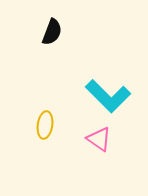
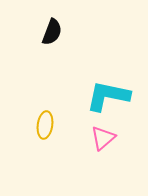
cyan L-shape: rotated 147 degrees clockwise
pink triangle: moved 4 px right, 1 px up; rotated 44 degrees clockwise
